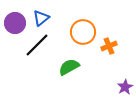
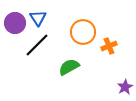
blue triangle: moved 3 px left; rotated 24 degrees counterclockwise
